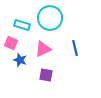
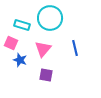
pink triangle: rotated 24 degrees counterclockwise
